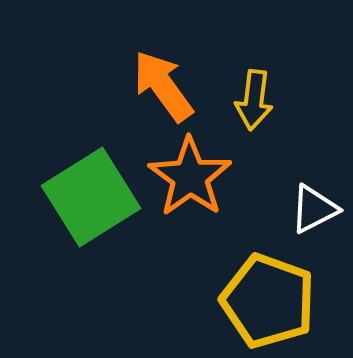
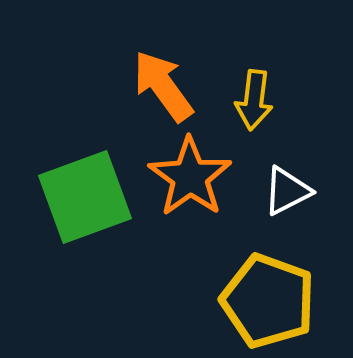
green square: moved 6 px left; rotated 12 degrees clockwise
white triangle: moved 27 px left, 18 px up
